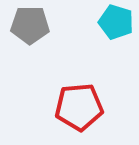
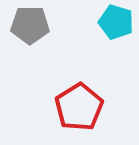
red pentagon: rotated 27 degrees counterclockwise
